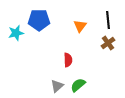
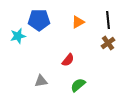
orange triangle: moved 2 px left, 4 px up; rotated 24 degrees clockwise
cyan star: moved 2 px right, 3 px down
red semicircle: rotated 40 degrees clockwise
gray triangle: moved 16 px left, 5 px up; rotated 32 degrees clockwise
